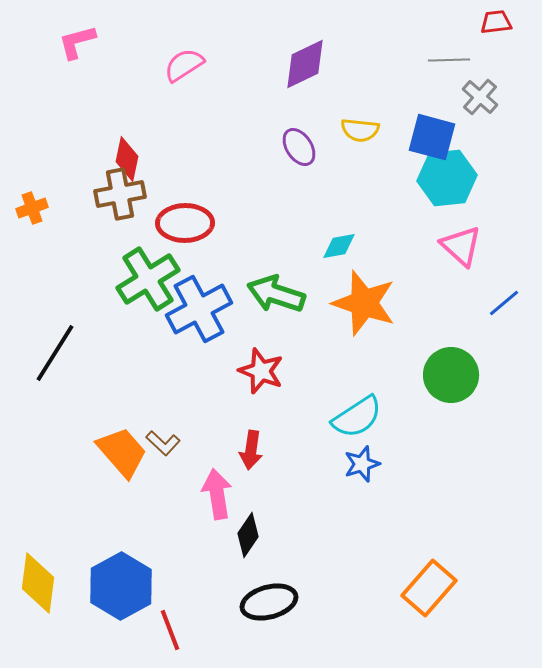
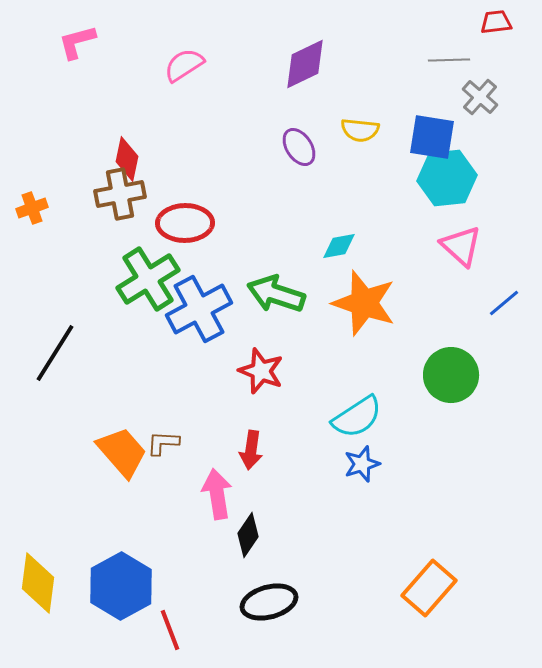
blue square: rotated 6 degrees counterclockwise
brown L-shape: rotated 140 degrees clockwise
